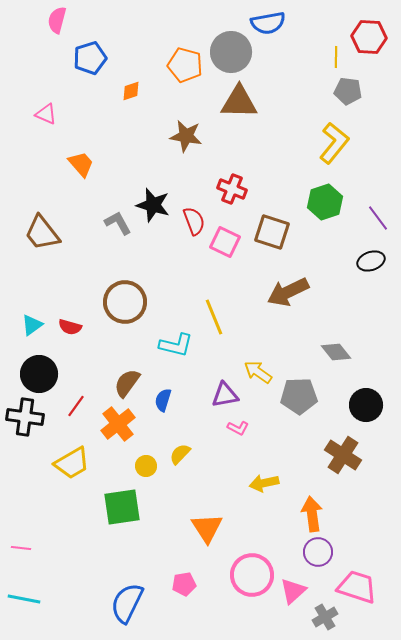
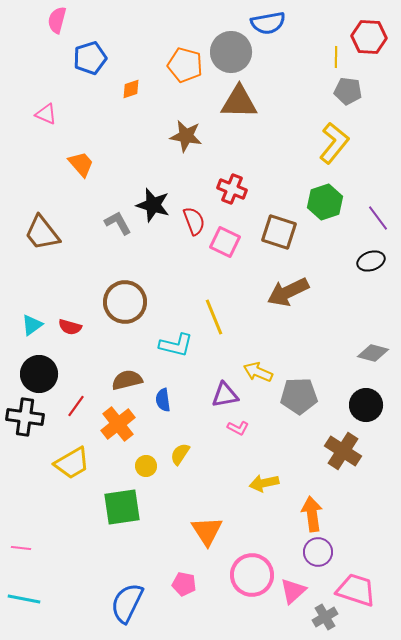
orange diamond at (131, 91): moved 2 px up
brown square at (272, 232): moved 7 px right
gray diamond at (336, 352): moved 37 px right, 1 px down; rotated 36 degrees counterclockwise
yellow arrow at (258, 372): rotated 12 degrees counterclockwise
brown semicircle at (127, 383): moved 3 px up; rotated 40 degrees clockwise
blue semicircle at (163, 400): rotated 25 degrees counterclockwise
yellow semicircle at (180, 454): rotated 10 degrees counterclockwise
brown cross at (343, 455): moved 4 px up
orange triangle at (207, 528): moved 3 px down
pink pentagon at (184, 584): rotated 20 degrees clockwise
pink trapezoid at (357, 587): moved 1 px left, 3 px down
